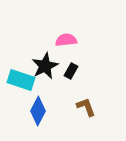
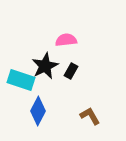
brown L-shape: moved 4 px right, 9 px down; rotated 10 degrees counterclockwise
